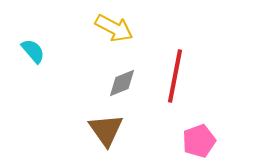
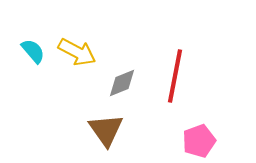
yellow arrow: moved 37 px left, 24 px down
